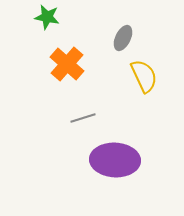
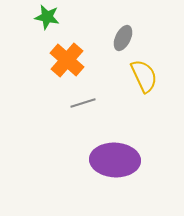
orange cross: moved 4 px up
gray line: moved 15 px up
